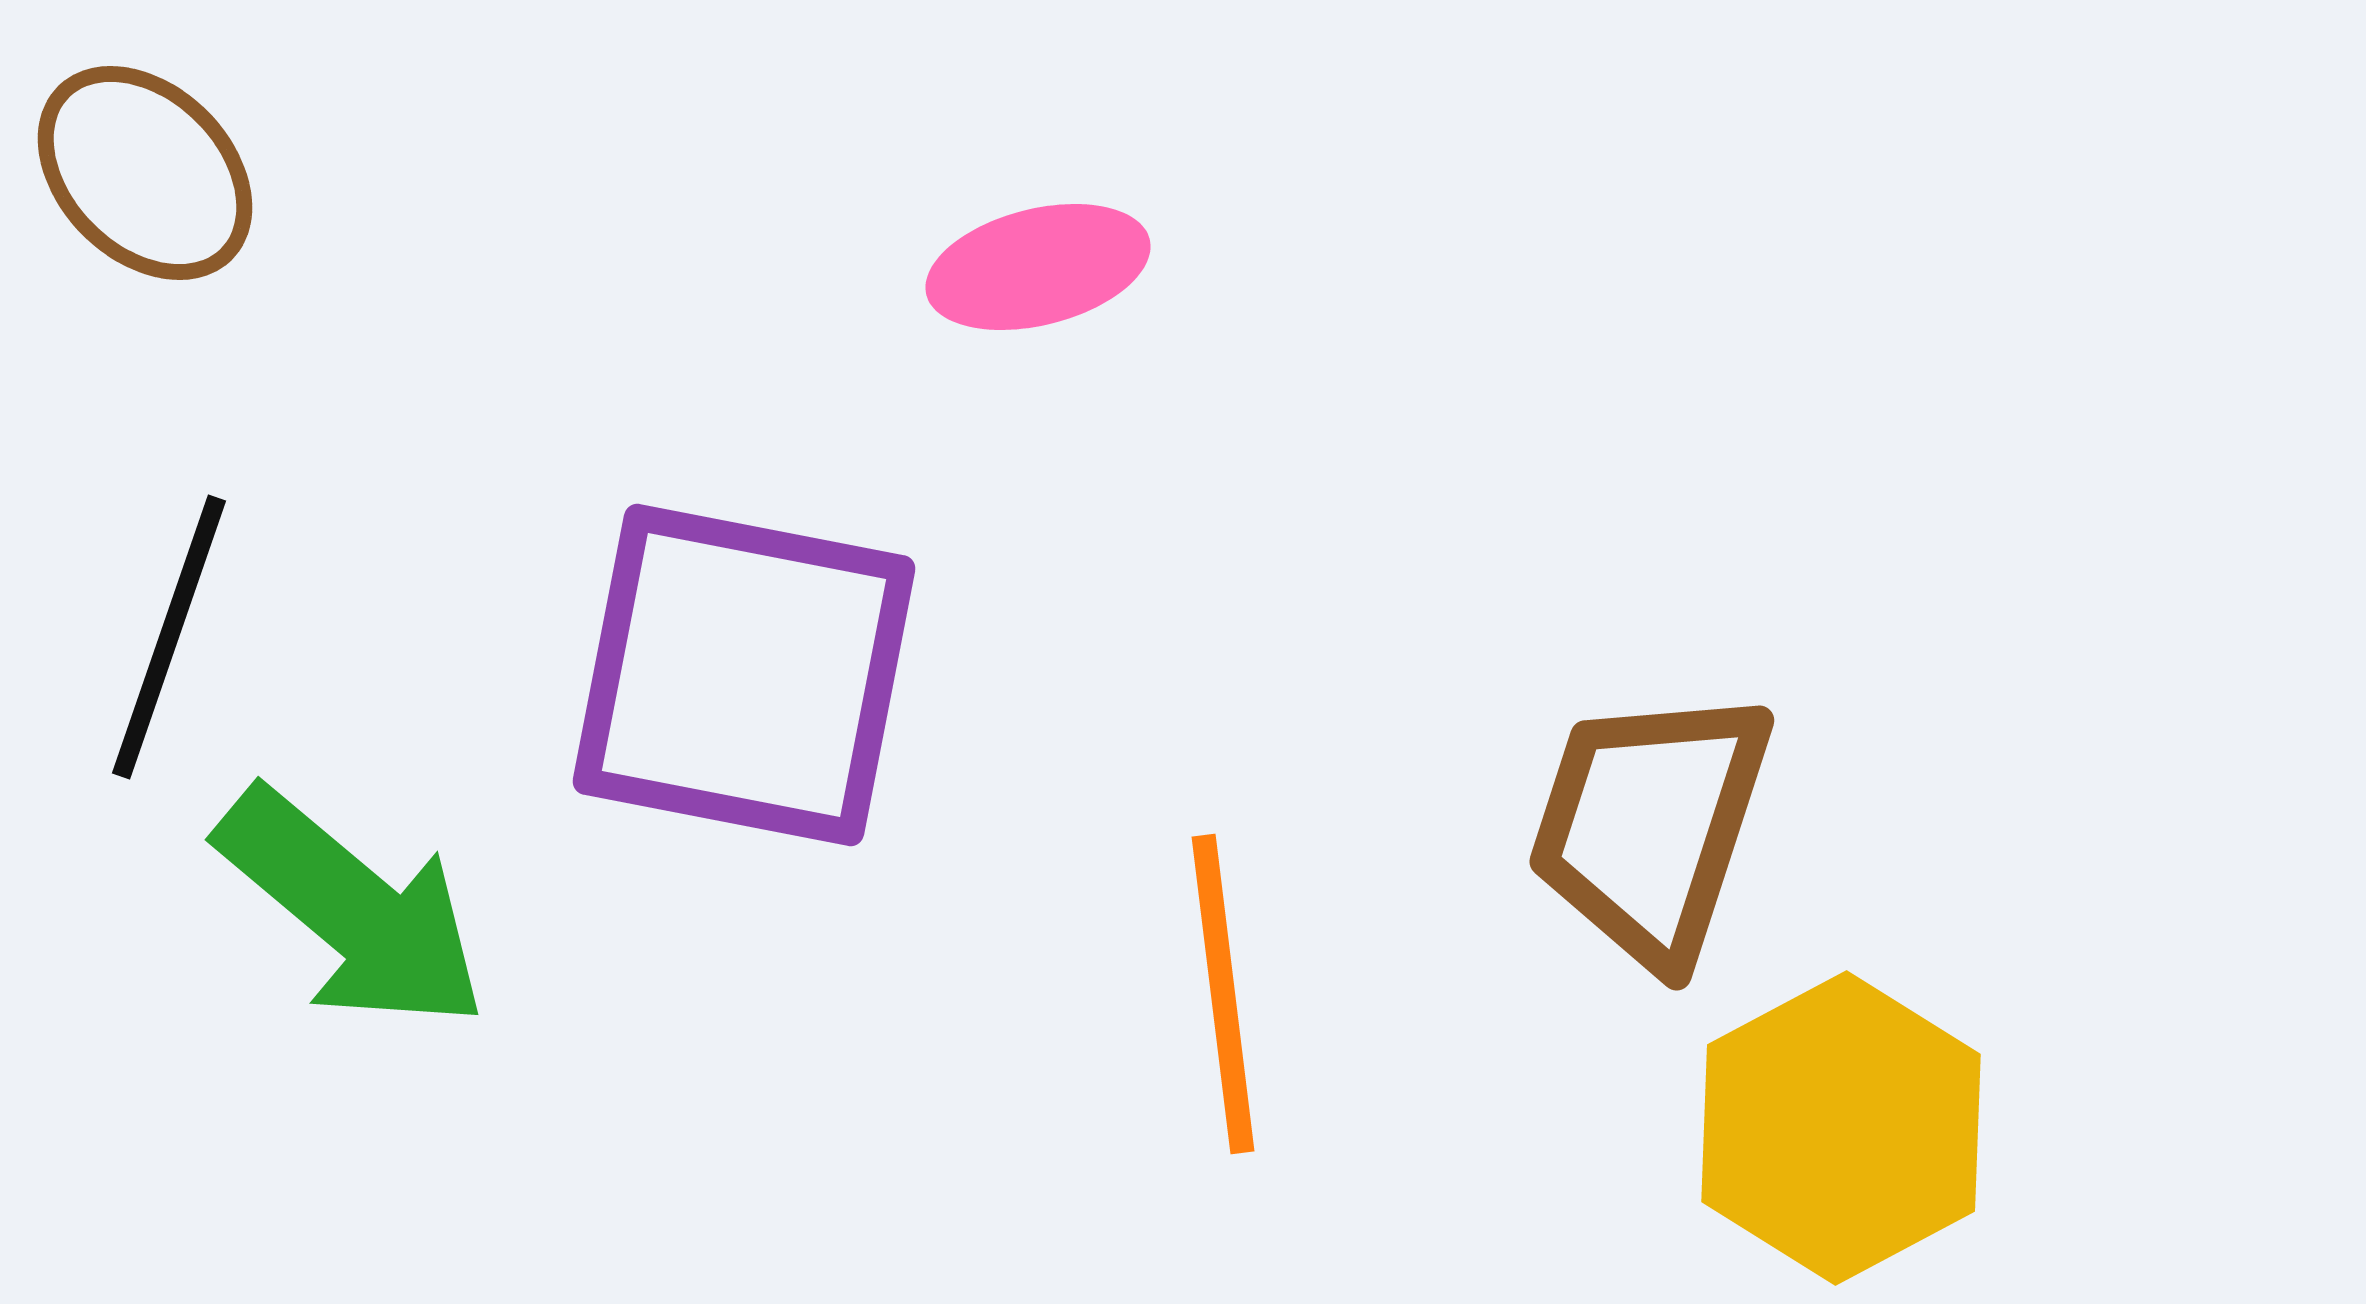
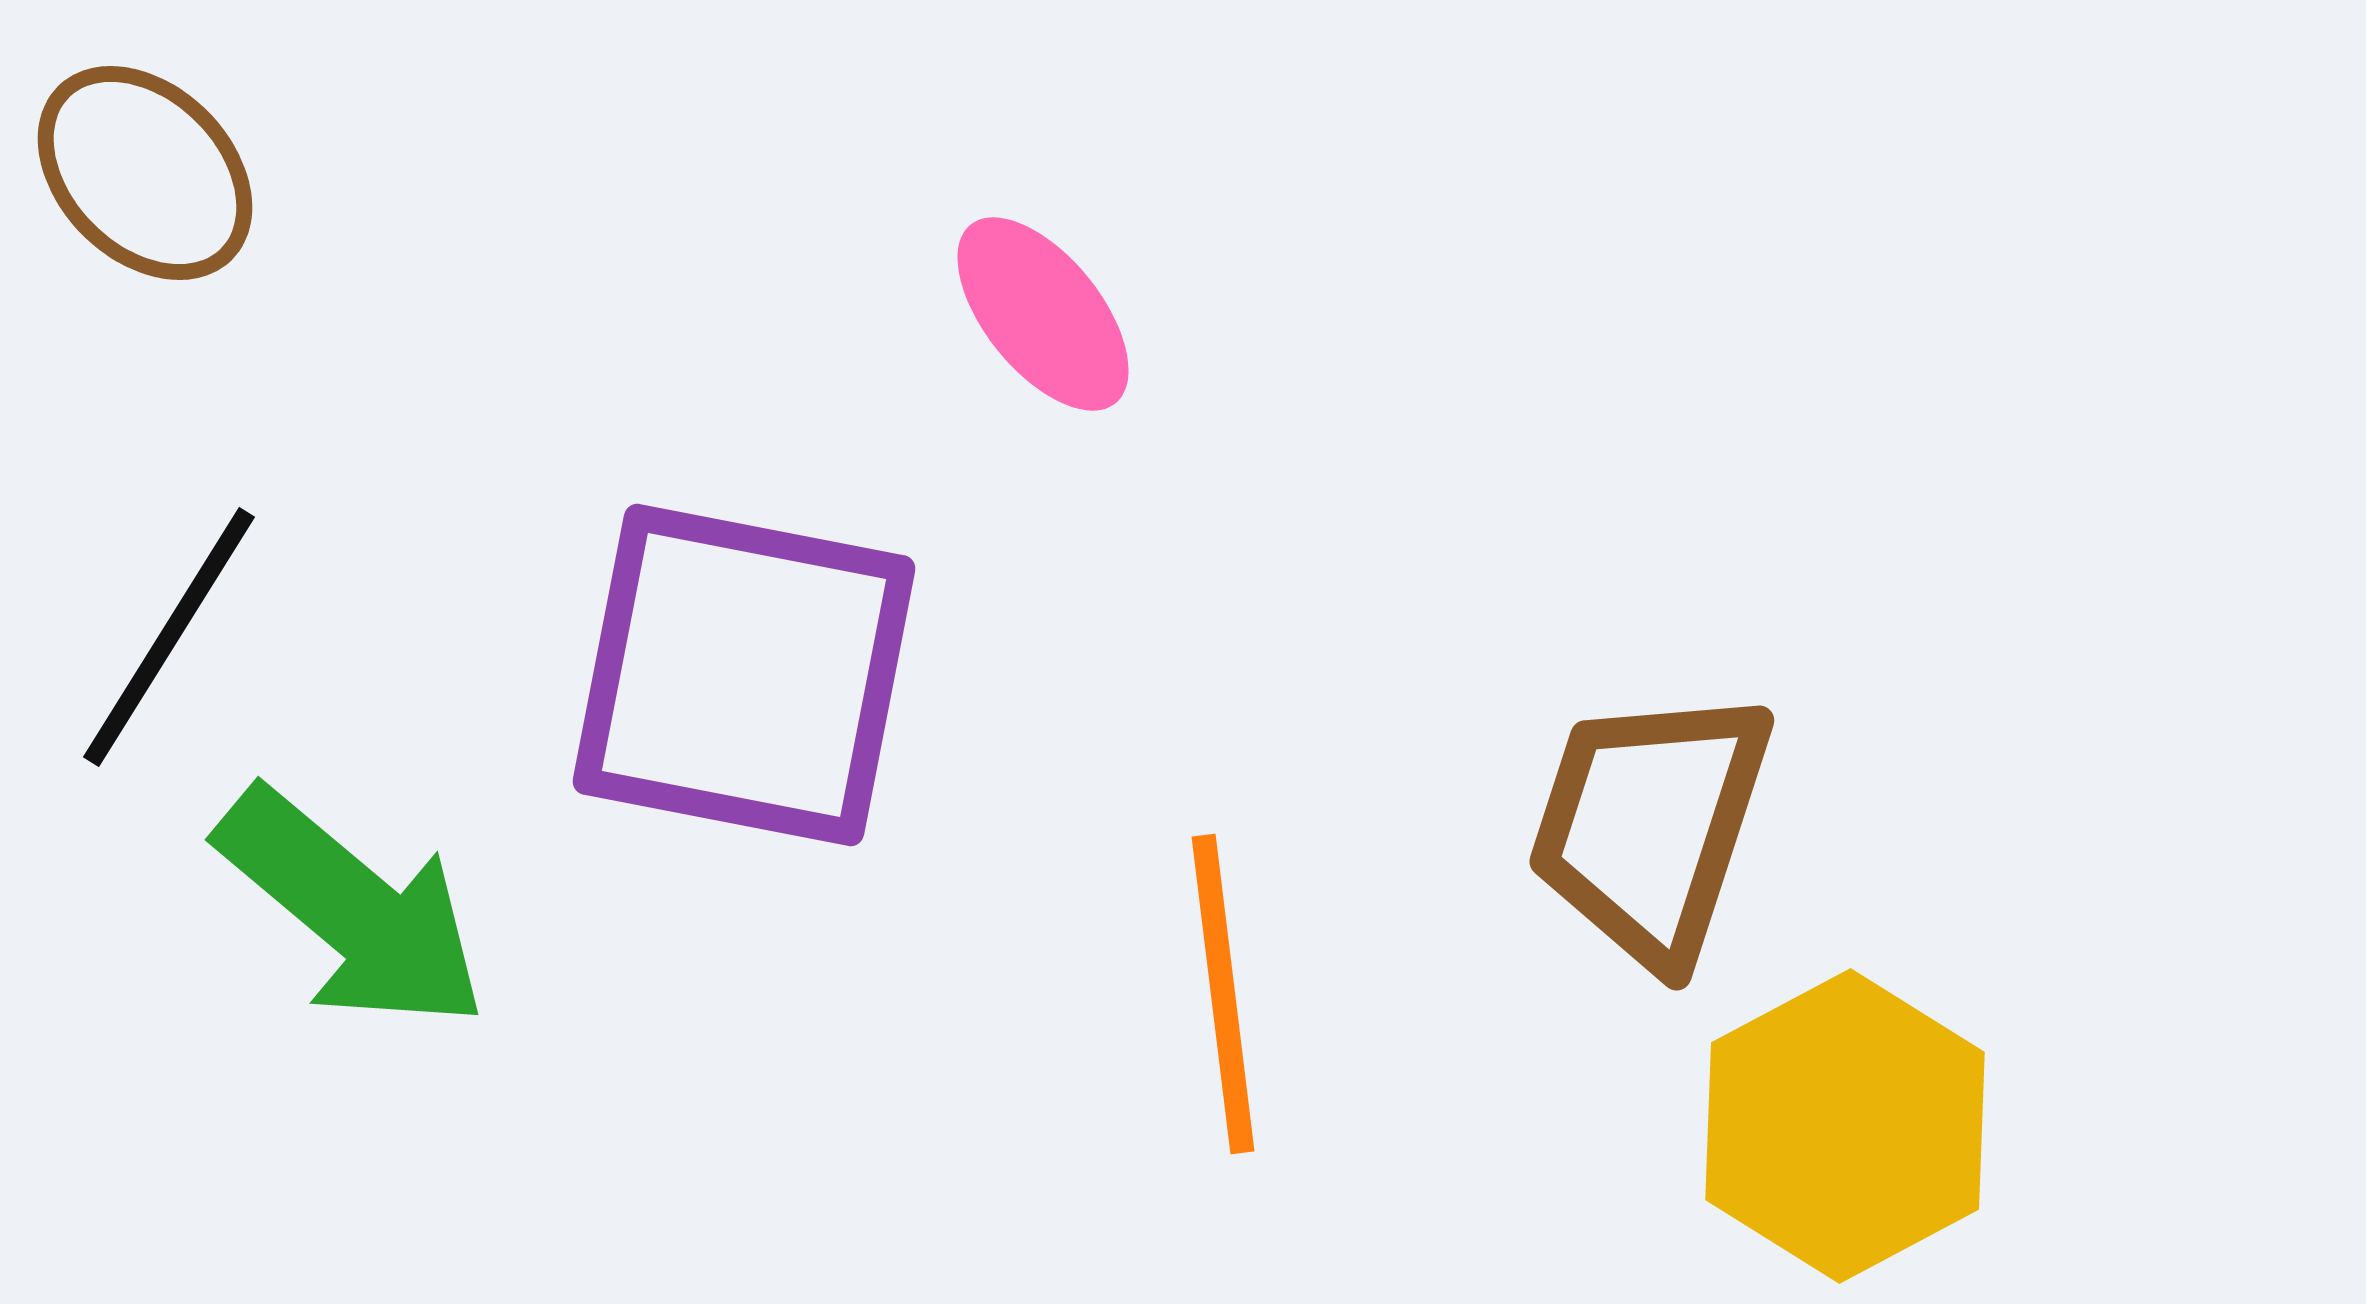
pink ellipse: moved 5 px right, 47 px down; rotated 65 degrees clockwise
black line: rotated 13 degrees clockwise
yellow hexagon: moved 4 px right, 2 px up
